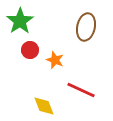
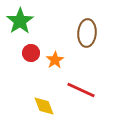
brown ellipse: moved 1 px right, 6 px down; rotated 8 degrees counterclockwise
red circle: moved 1 px right, 3 px down
orange star: rotated 18 degrees clockwise
